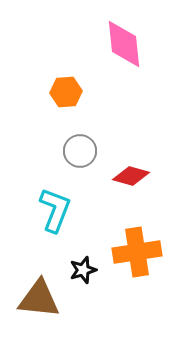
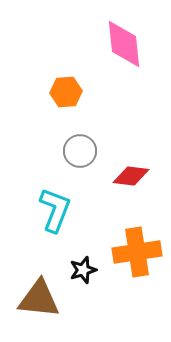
red diamond: rotated 9 degrees counterclockwise
